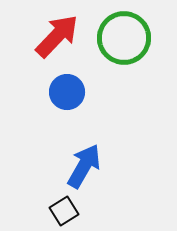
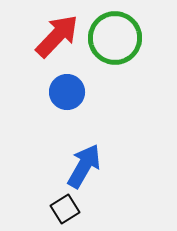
green circle: moved 9 px left
black square: moved 1 px right, 2 px up
